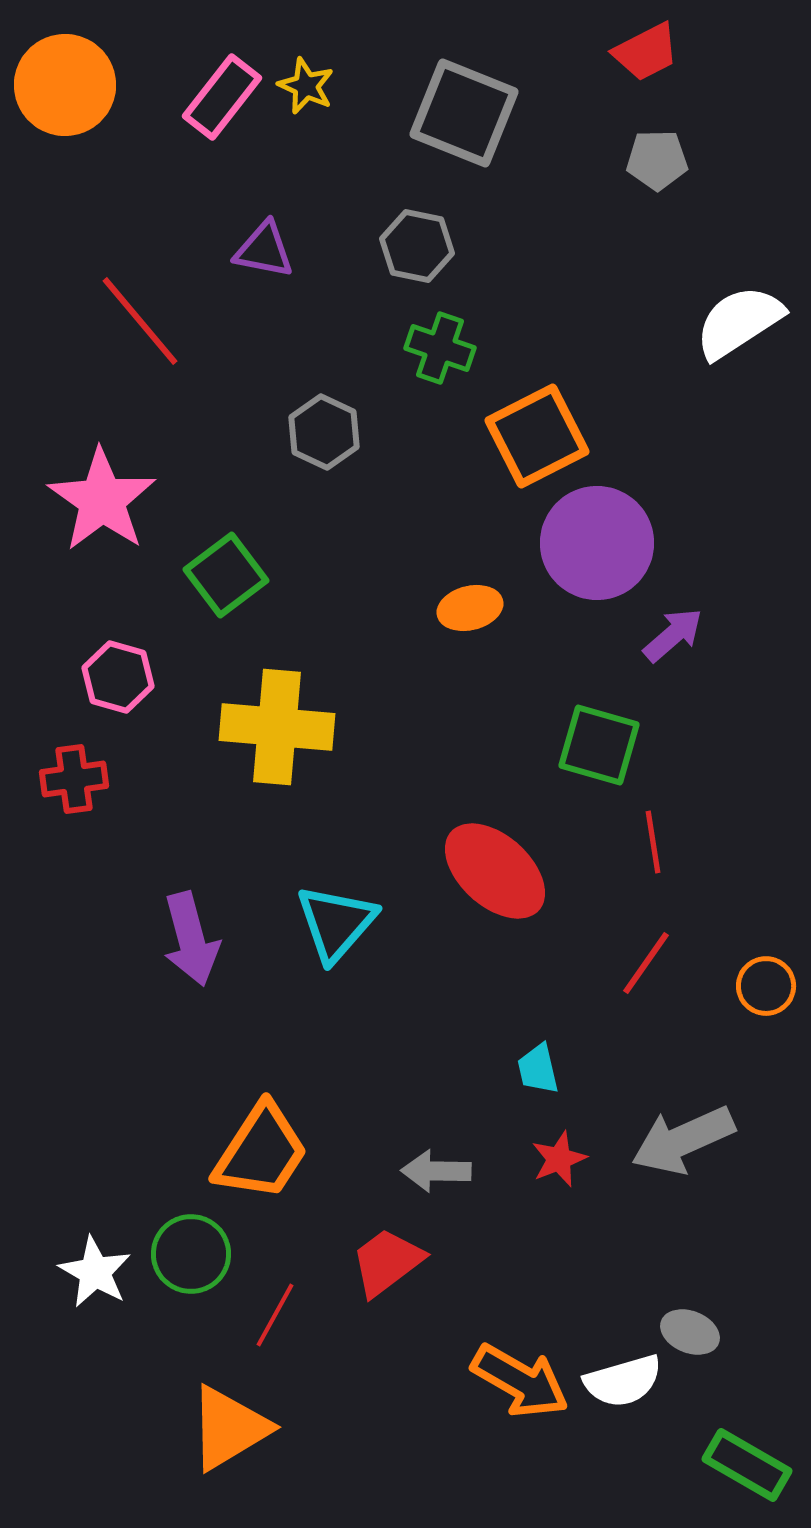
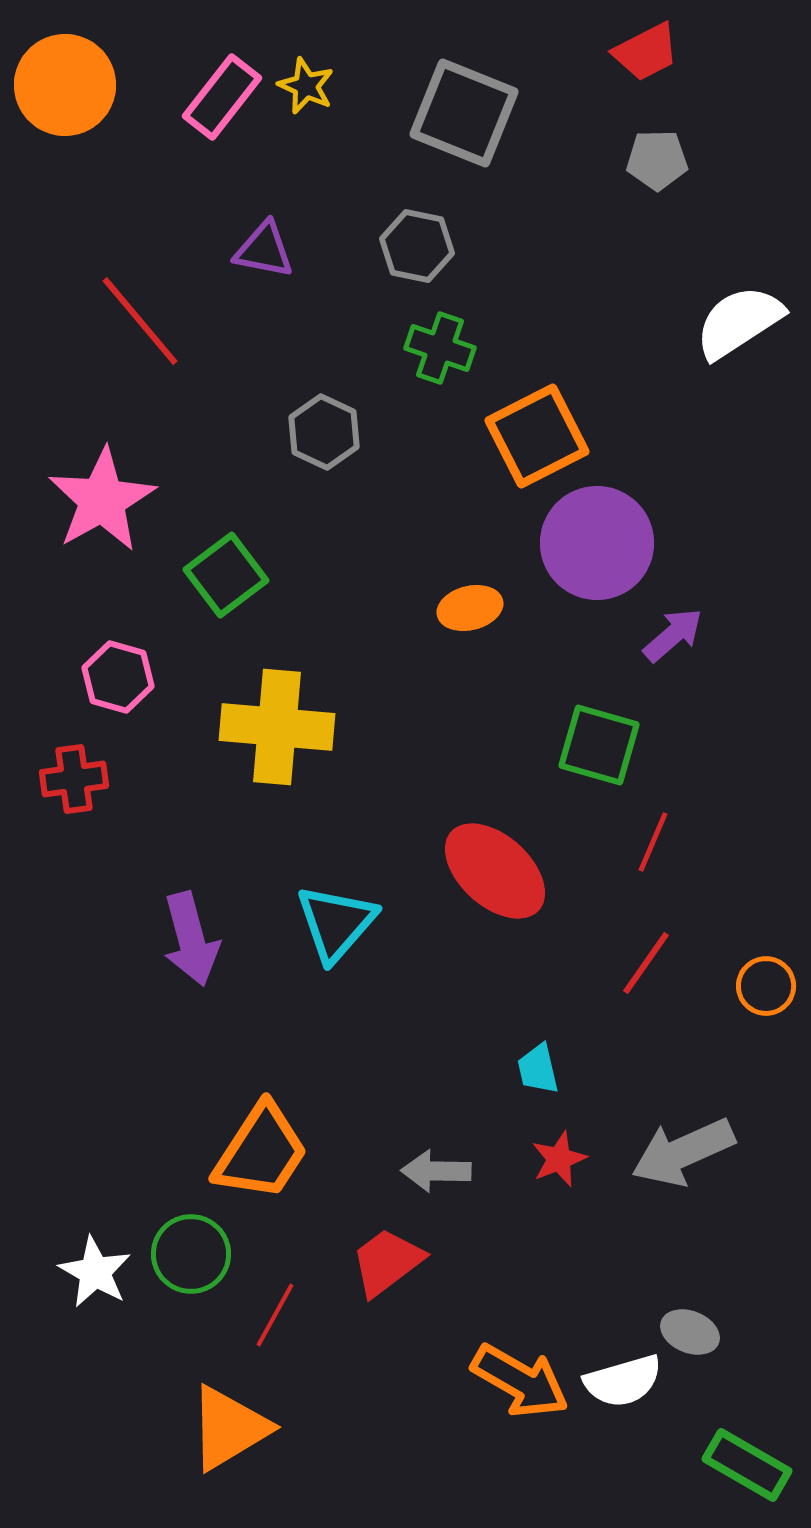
pink star at (102, 500): rotated 8 degrees clockwise
red line at (653, 842): rotated 32 degrees clockwise
gray arrow at (683, 1140): moved 12 px down
